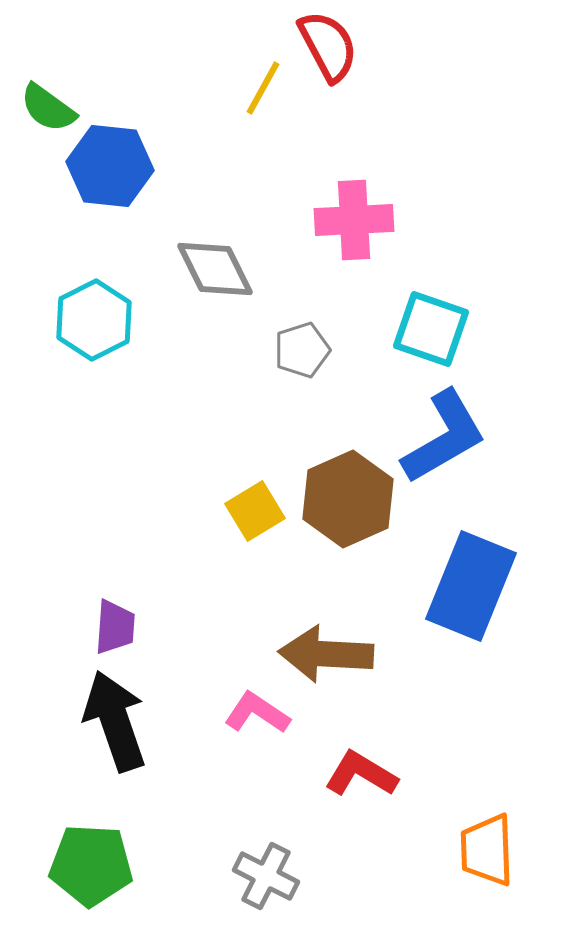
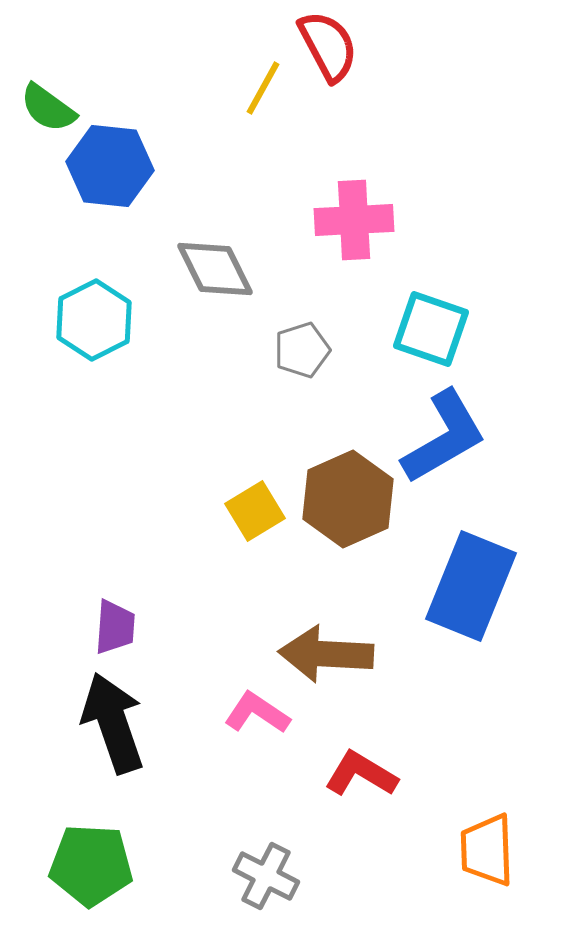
black arrow: moved 2 px left, 2 px down
